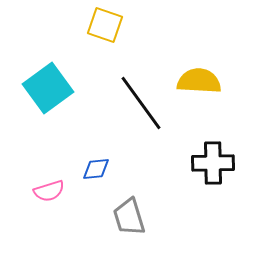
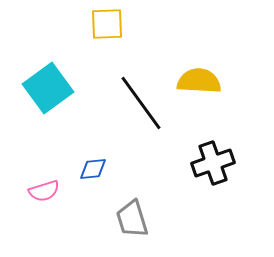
yellow square: moved 2 px right, 1 px up; rotated 21 degrees counterclockwise
black cross: rotated 18 degrees counterclockwise
blue diamond: moved 3 px left
pink semicircle: moved 5 px left
gray trapezoid: moved 3 px right, 2 px down
